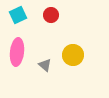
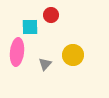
cyan square: moved 12 px right, 12 px down; rotated 24 degrees clockwise
gray triangle: moved 1 px up; rotated 32 degrees clockwise
